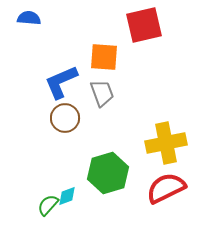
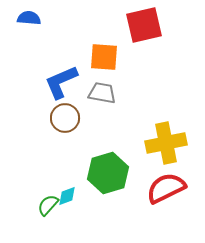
gray trapezoid: rotated 60 degrees counterclockwise
